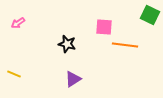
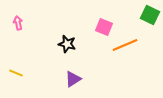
pink arrow: rotated 112 degrees clockwise
pink square: rotated 18 degrees clockwise
orange line: rotated 30 degrees counterclockwise
yellow line: moved 2 px right, 1 px up
